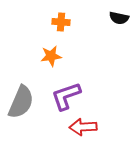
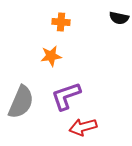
red arrow: rotated 12 degrees counterclockwise
